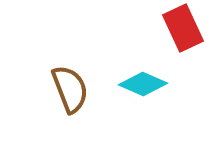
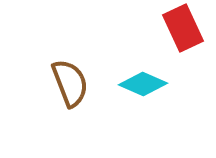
brown semicircle: moved 6 px up
